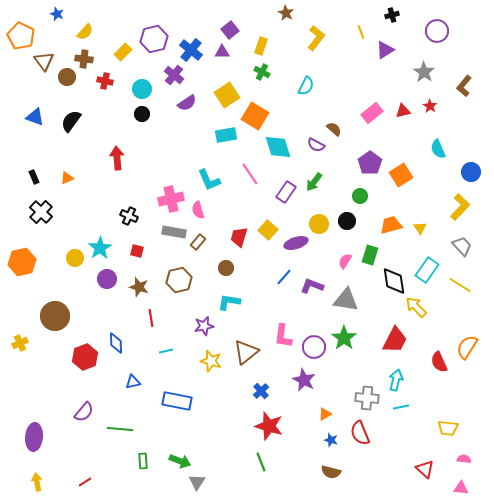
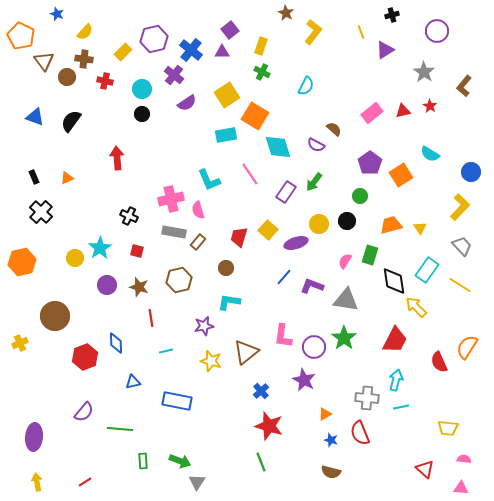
yellow L-shape at (316, 38): moved 3 px left, 6 px up
cyan semicircle at (438, 149): moved 8 px left, 5 px down; rotated 36 degrees counterclockwise
purple circle at (107, 279): moved 6 px down
